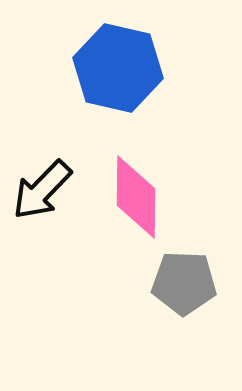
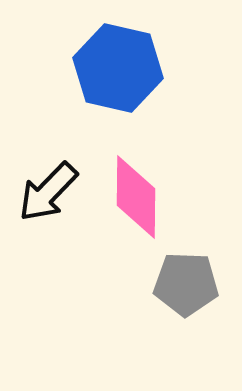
black arrow: moved 6 px right, 2 px down
gray pentagon: moved 2 px right, 1 px down
